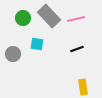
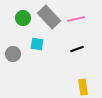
gray rectangle: moved 1 px down
